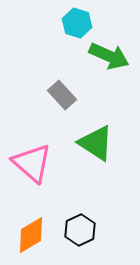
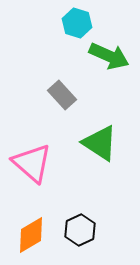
green triangle: moved 4 px right
